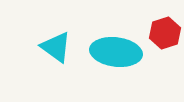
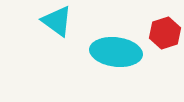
cyan triangle: moved 1 px right, 26 px up
